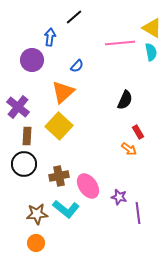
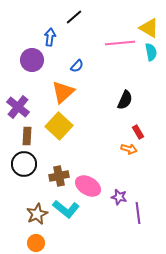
yellow triangle: moved 3 px left
orange arrow: rotated 21 degrees counterclockwise
pink ellipse: rotated 25 degrees counterclockwise
brown star: rotated 20 degrees counterclockwise
